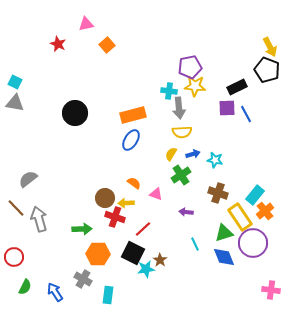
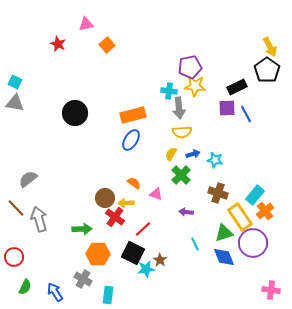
black pentagon at (267, 70): rotated 15 degrees clockwise
green cross at (181, 175): rotated 12 degrees counterclockwise
red cross at (115, 217): rotated 18 degrees clockwise
